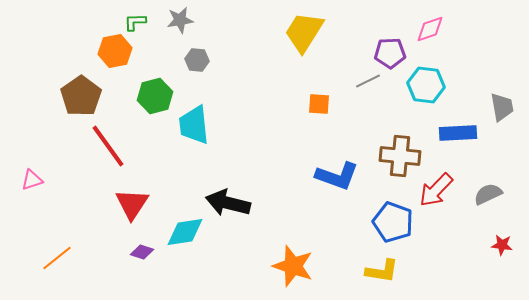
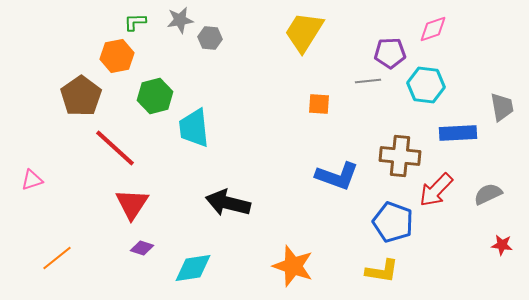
pink diamond: moved 3 px right
orange hexagon: moved 2 px right, 5 px down
gray hexagon: moved 13 px right, 22 px up
gray line: rotated 20 degrees clockwise
cyan trapezoid: moved 3 px down
red line: moved 7 px right, 2 px down; rotated 12 degrees counterclockwise
cyan diamond: moved 8 px right, 36 px down
purple diamond: moved 4 px up
